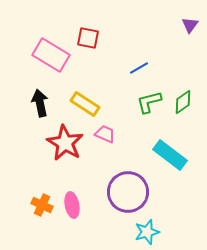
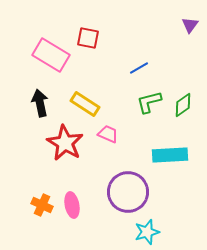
green diamond: moved 3 px down
pink trapezoid: moved 3 px right
cyan rectangle: rotated 40 degrees counterclockwise
